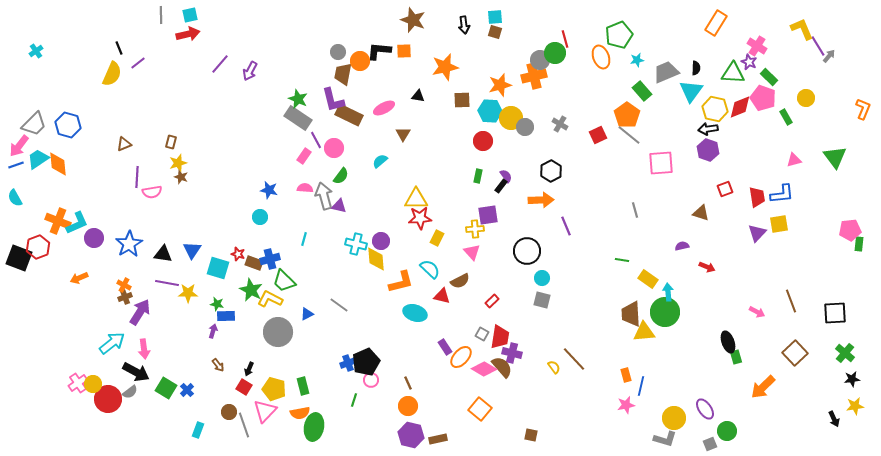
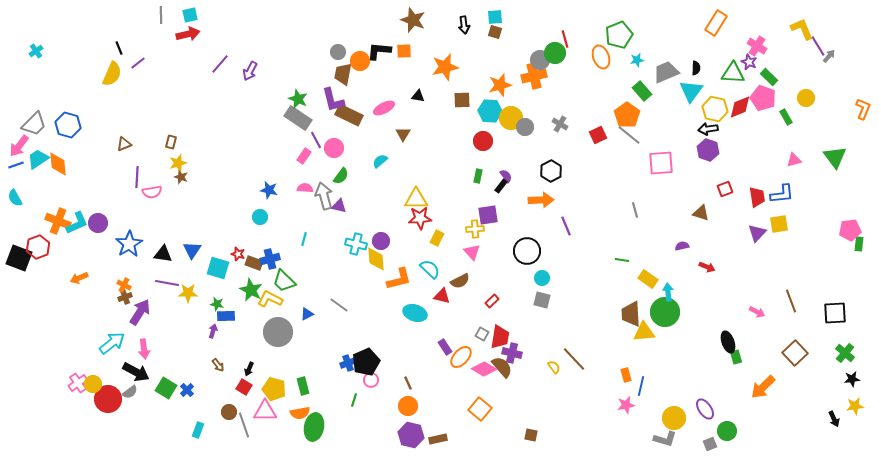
purple circle at (94, 238): moved 4 px right, 15 px up
orange L-shape at (401, 282): moved 2 px left, 3 px up
pink triangle at (265, 411): rotated 45 degrees clockwise
